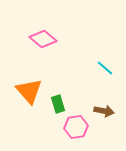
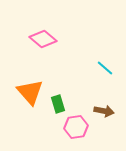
orange triangle: moved 1 px right, 1 px down
